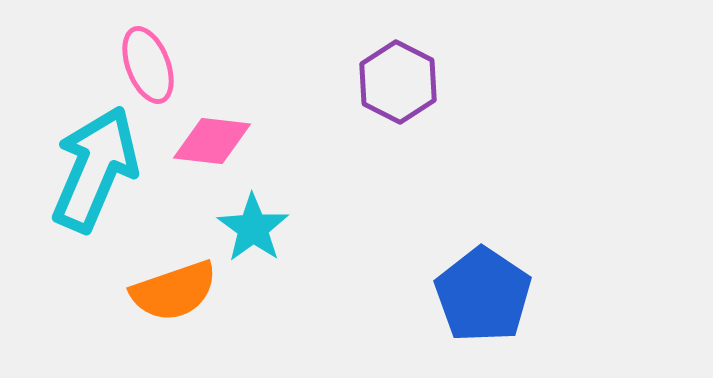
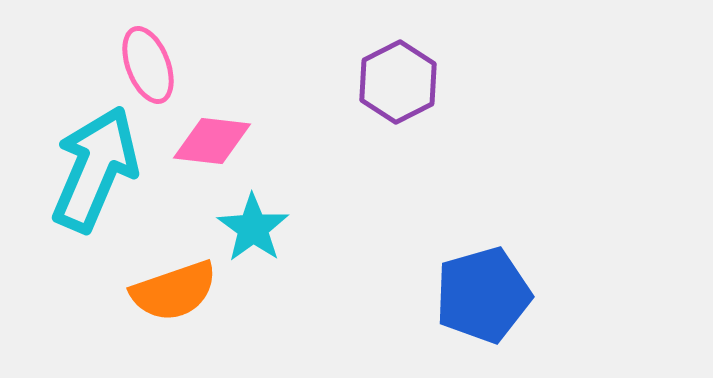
purple hexagon: rotated 6 degrees clockwise
blue pentagon: rotated 22 degrees clockwise
